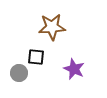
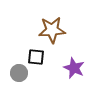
brown star: moved 3 px down
purple star: moved 1 px up
